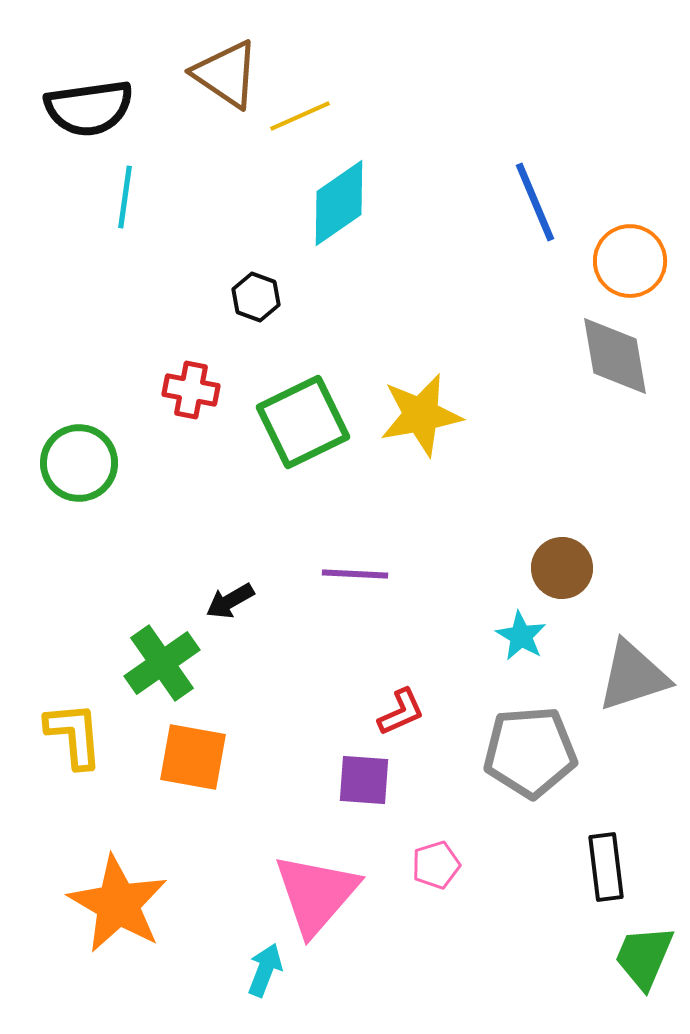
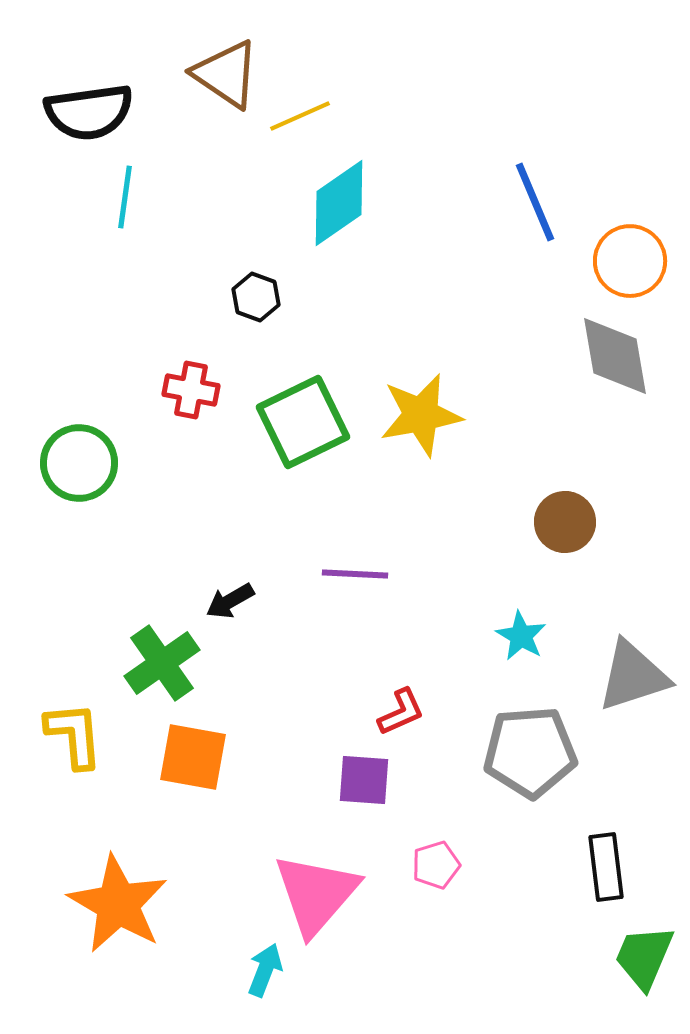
black semicircle: moved 4 px down
brown circle: moved 3 px right, 46 px up
